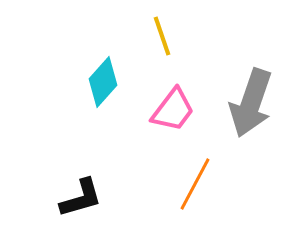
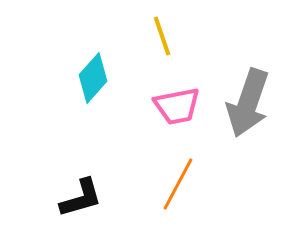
cyan diamond: moved 10 px left, 4 px up
gray arrow: moved 3 px left
pink trapezoid: moved 4 px right, 4 px up; rotated 42 degrees clockwise
orange line: moved 17 px left
